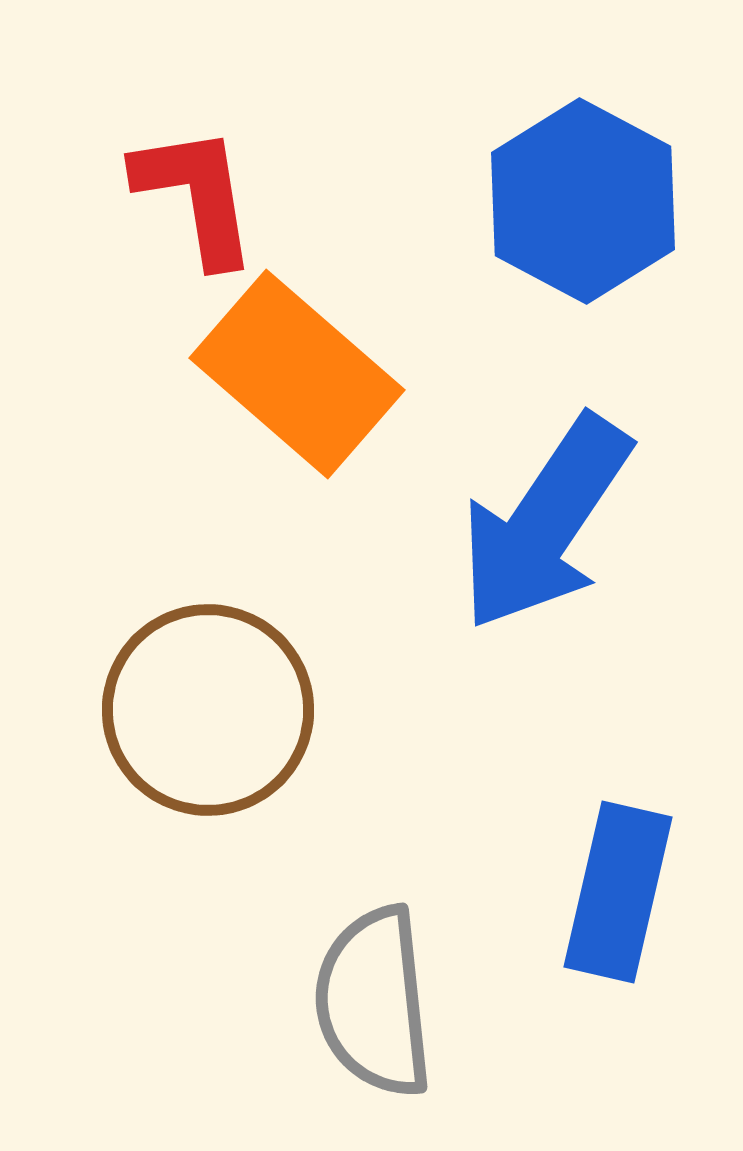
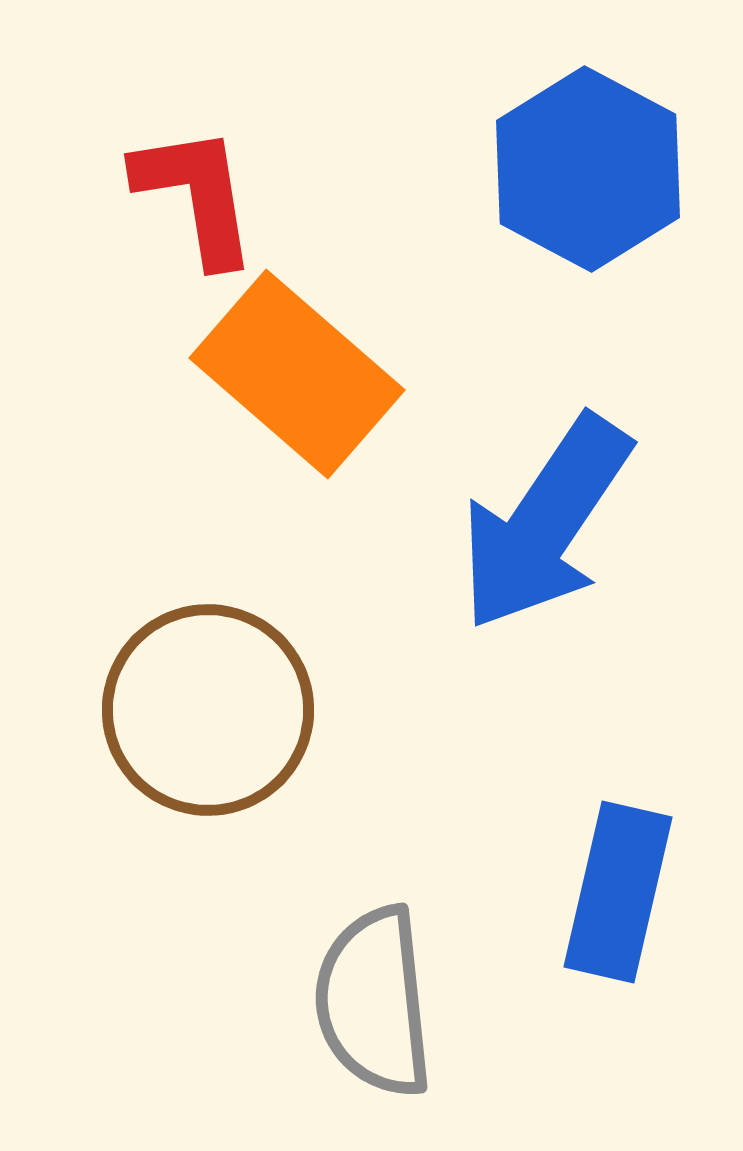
blue hexagon: moved 5 px right, 32 px up
